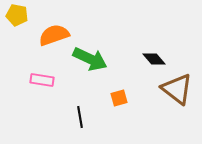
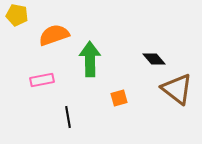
green arrow: rotated 116 degrees counterclockwise
pink rectangle: rotated 20 degrees counterclockwise
black line: moved 12 px left
